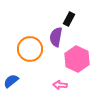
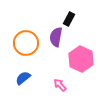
orange circle: moved 4 px left, 6 px up
pink hexagon: moved 4 px right
blue semicircle: moved 12 px right, 3 px up
pink arrow: rotated 40 degrees clockwise
